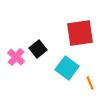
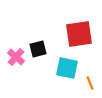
red square: moved 1 px left, 1 px down
black square: rotated 24 degrees clockwise
cyan square: rotated 25 degrees counterclockwise
